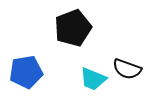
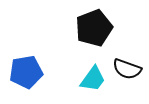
black pentagon: moved 21 px right
cyan trapezoid: rotated 76 degrees counterclockwise
